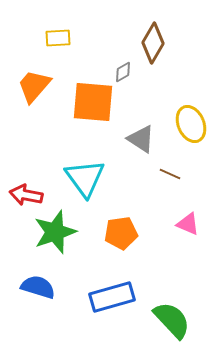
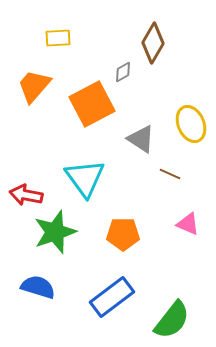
orange square: moved 1 px left, 2 px down; rotated 33 degrees counterclockwise
orange pentagon: moved 2 px right, 1 px down; rotated 8 degrees clockwise
blue rectangle: rotated 21 degrees counterclockwise
green semicircle: rotated 81 degrees clockwise
